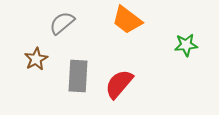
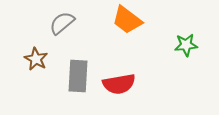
brown star: rotated 15 degrees counterclockwise
red semicircle: rotated 140 degrees counterclockwise
